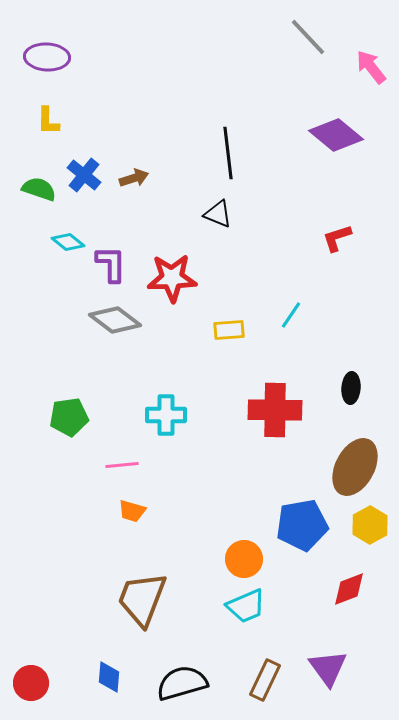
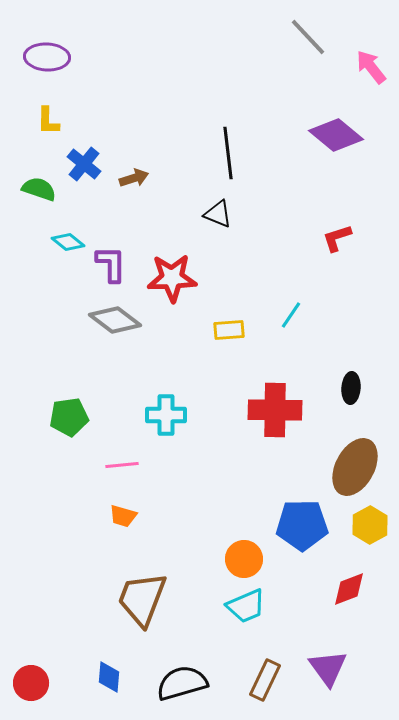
blue cross: moved 11 px up
orange trapezoid: moved 9 px left, 5 px down
blue pentagon: rotated 9 degrees clockwise
